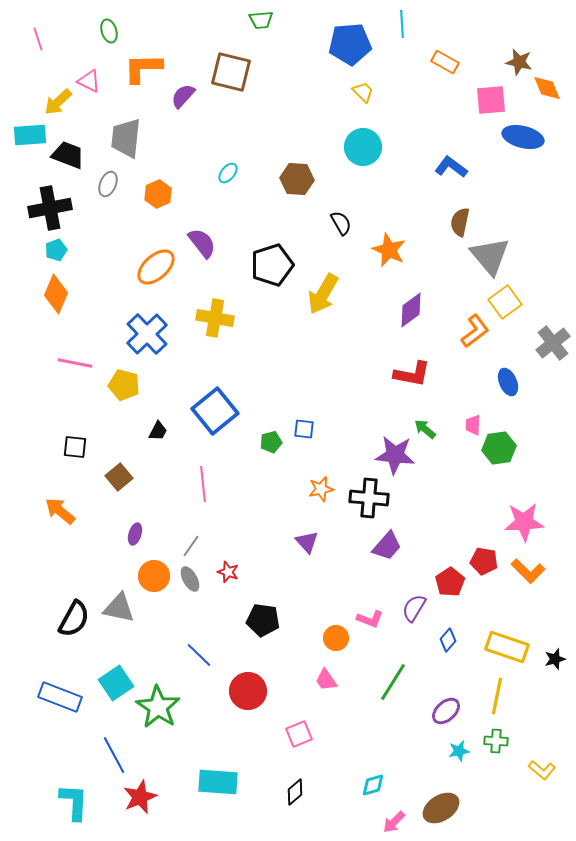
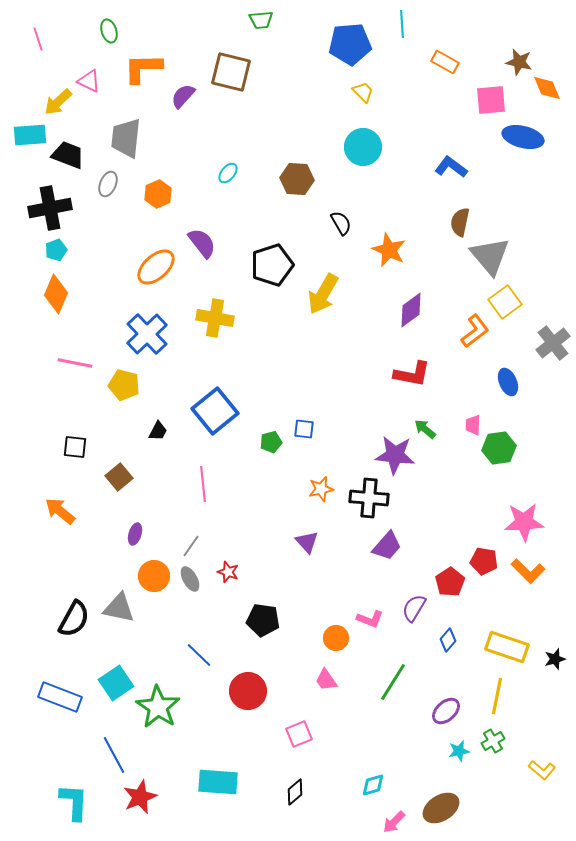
green cross at (496, 741): moved 3 px left; rotated 35 degrees counterclockwise
